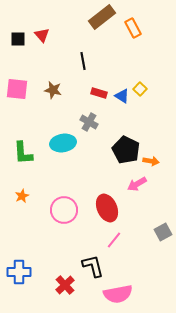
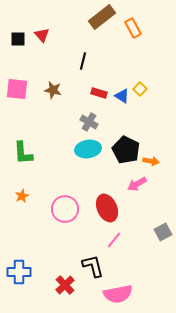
black line: rotated 24 degrees clockwise
cyan ellipse: moved 25 px right, 6 px down
pink circle: moved 1 px right, 1 px up
